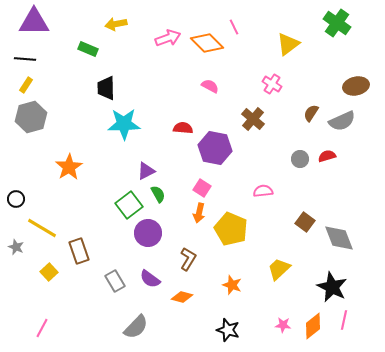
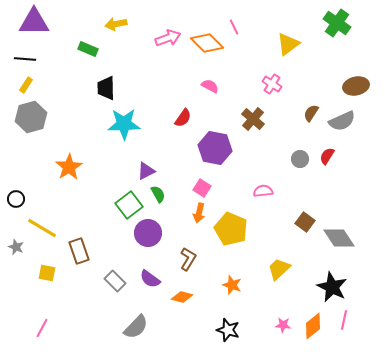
red semicircle at (183, 128): moved 10 px up; rotated 120 degrees clockwise
red semicircle at (327, 156): rotated 42 degrees counterclockwise
gray diamond at (339, 238): rotated 12 degrees counterclockwise
yellow square at (49, 272): moved 2 px left, 1 px down; rotated 36 degrees counterclockwise
gray rectangle at (115, 281): rotated 15 degrees counterclockwise
